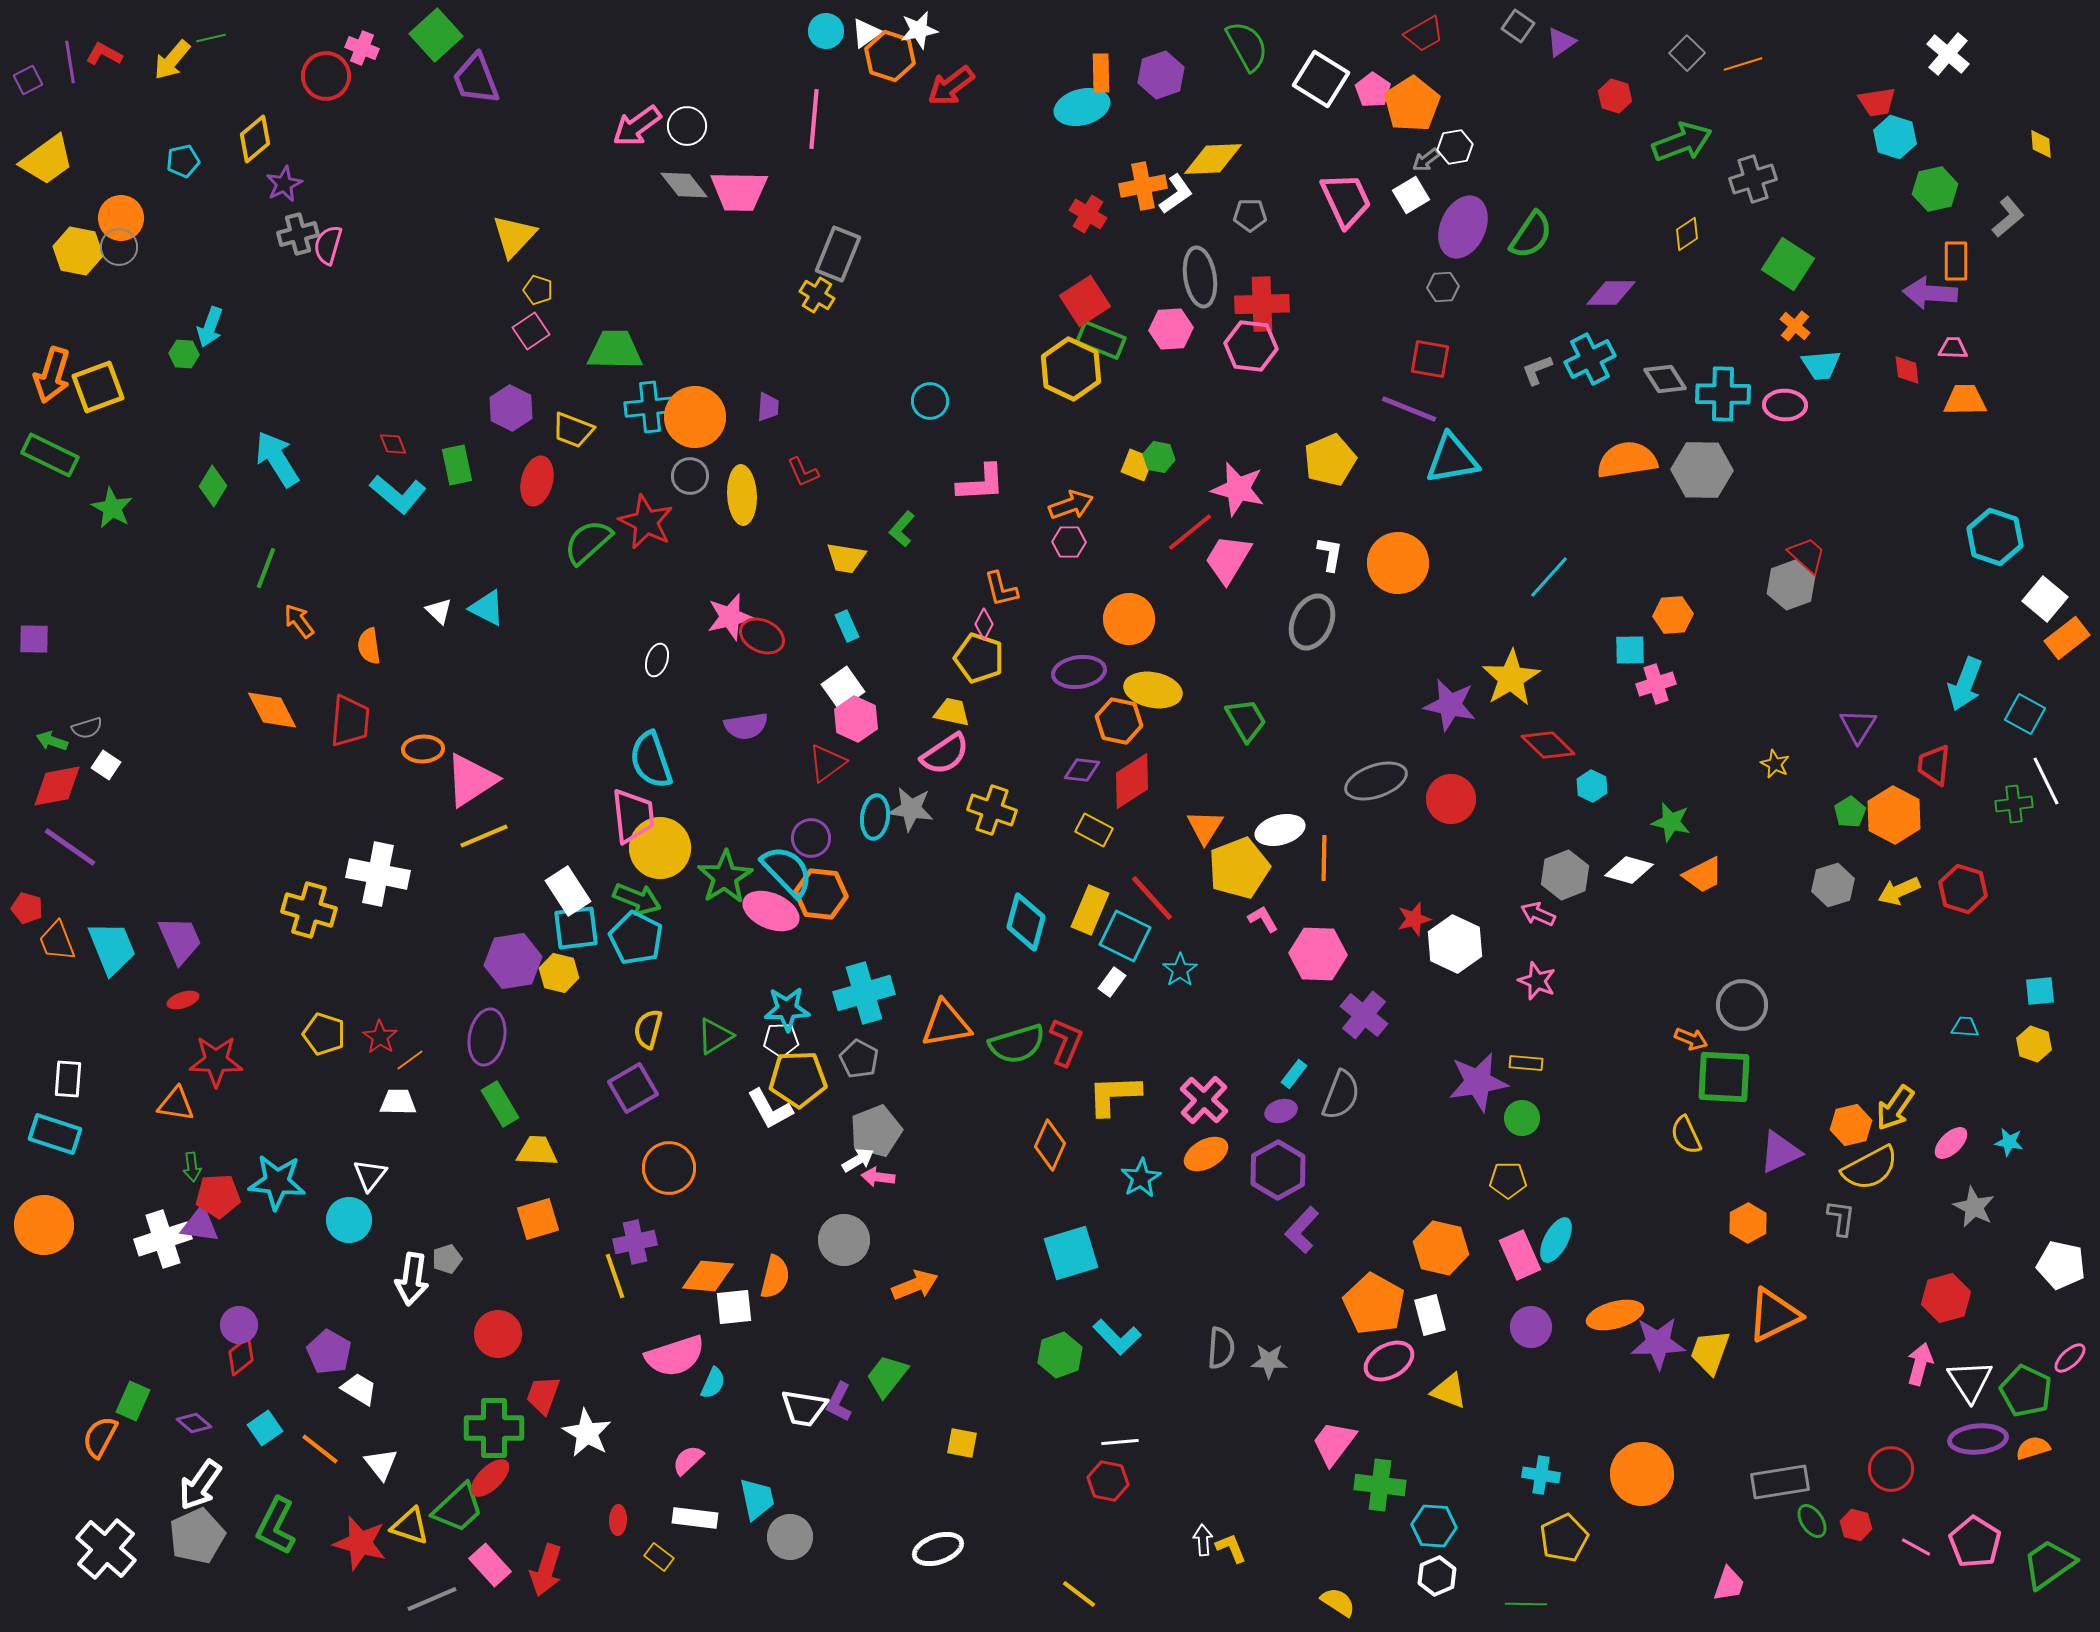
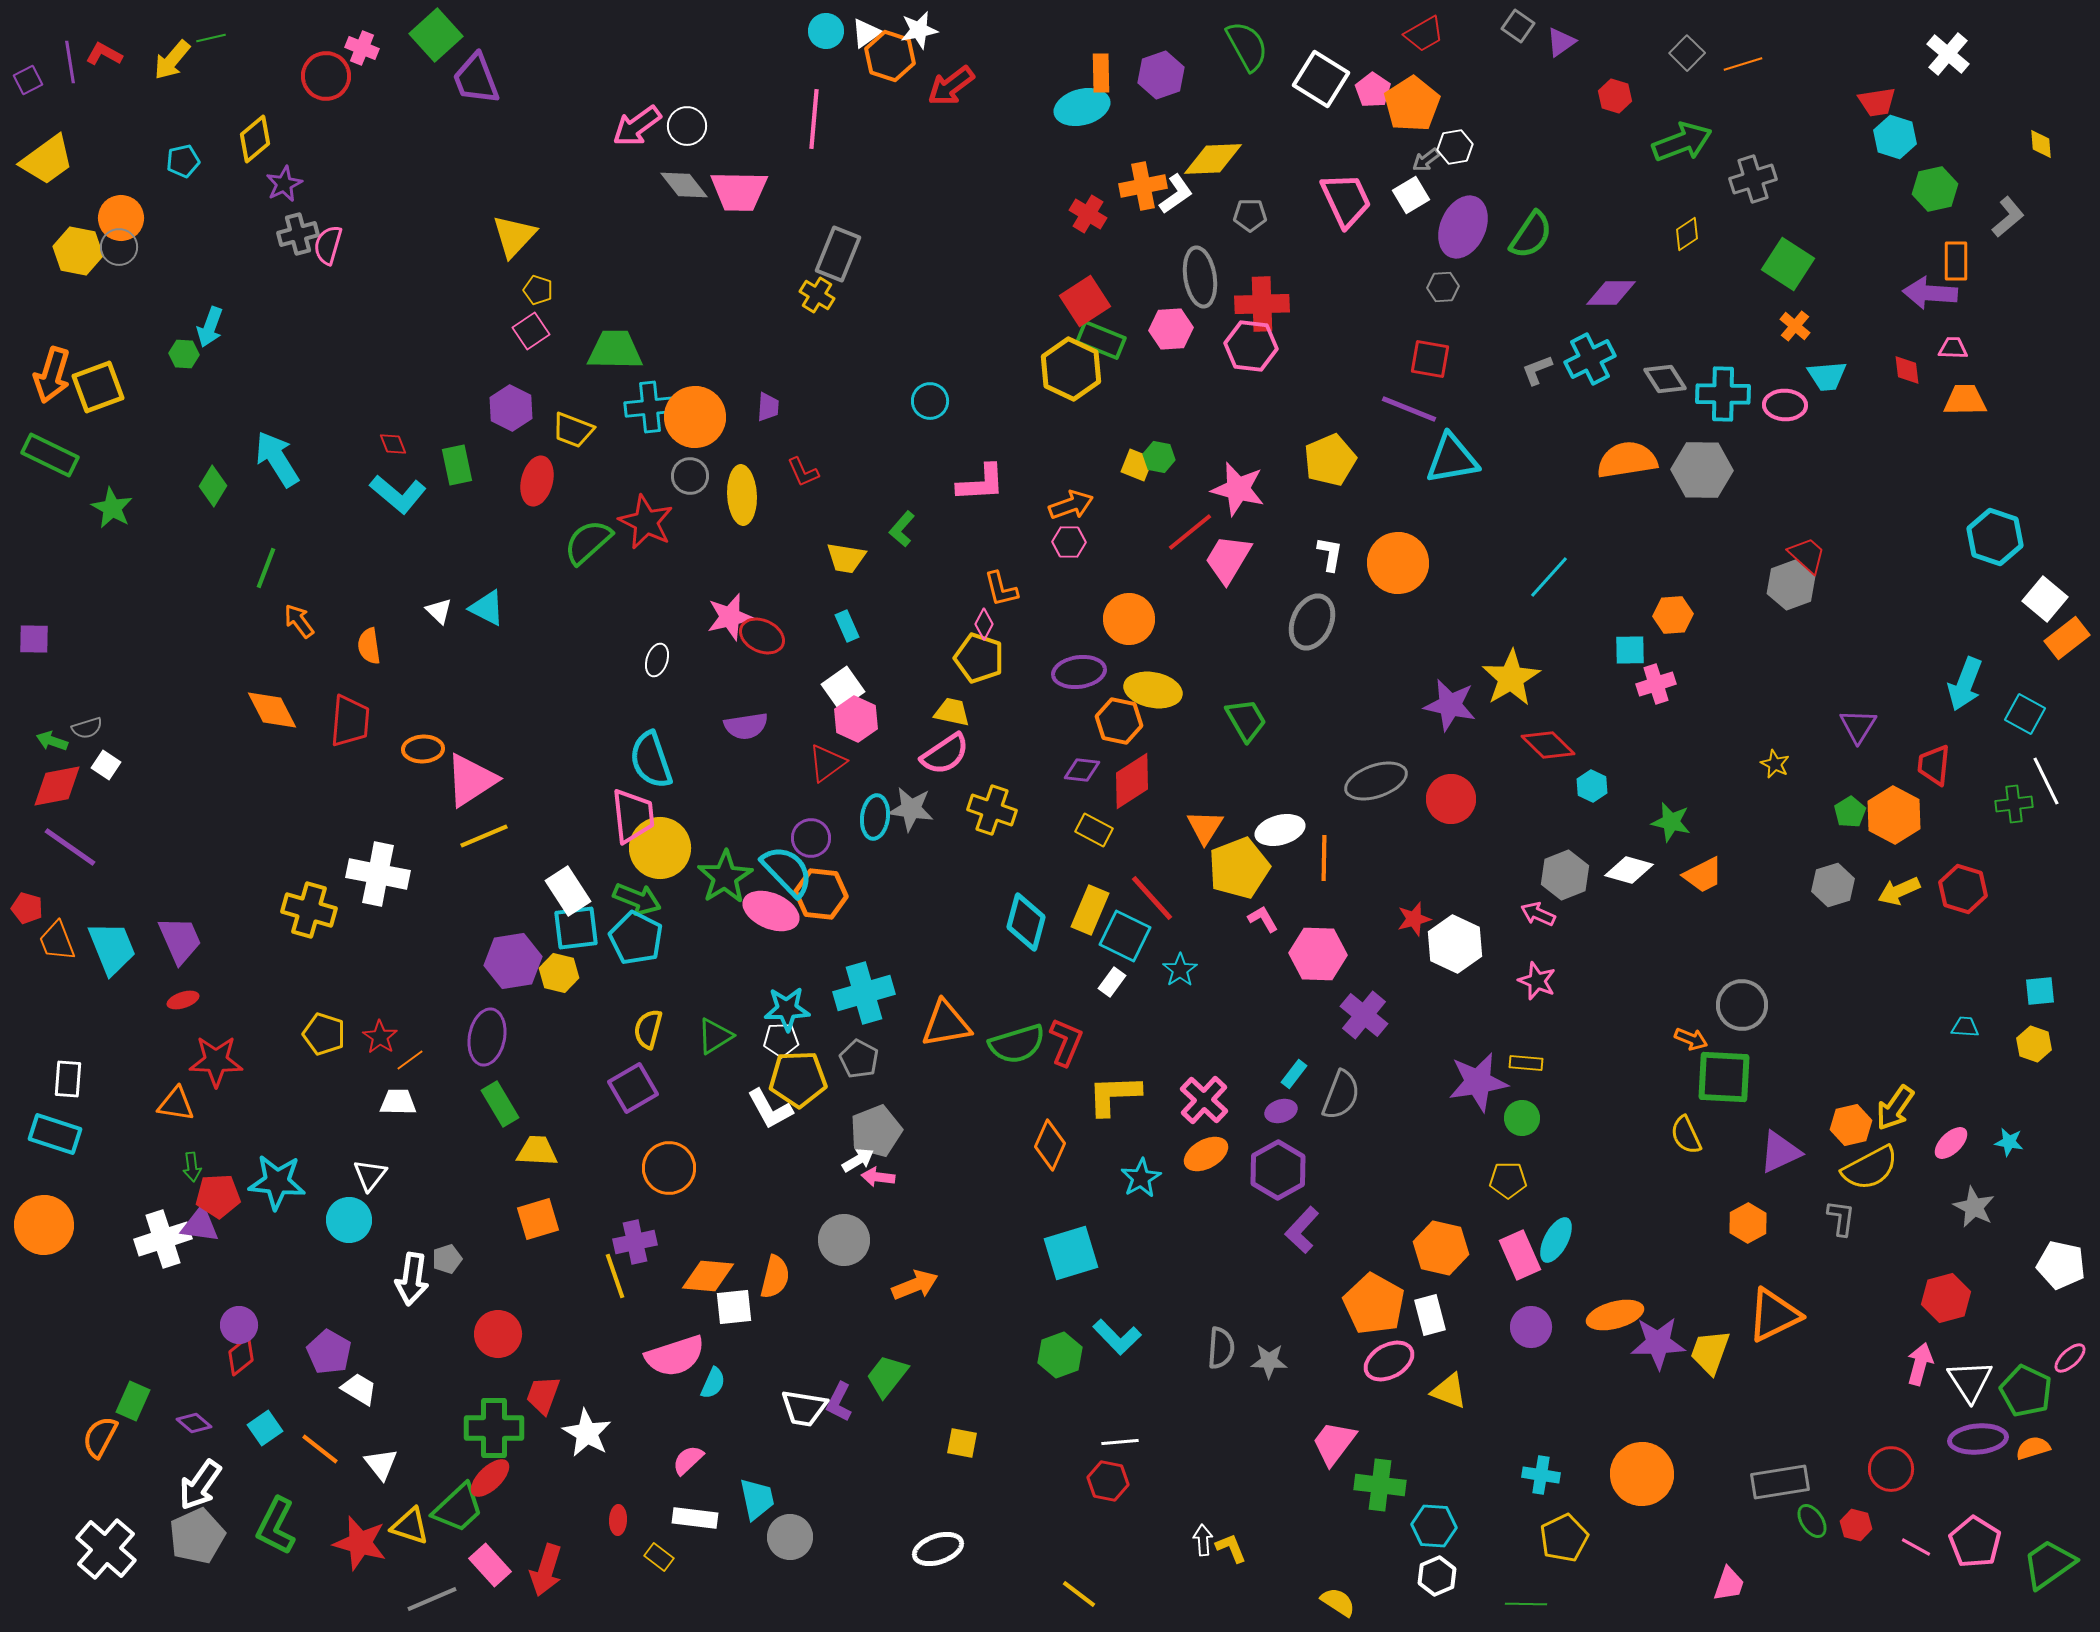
cyan trapezoid at (1821, 365): moved 6 px right, 11 px down
